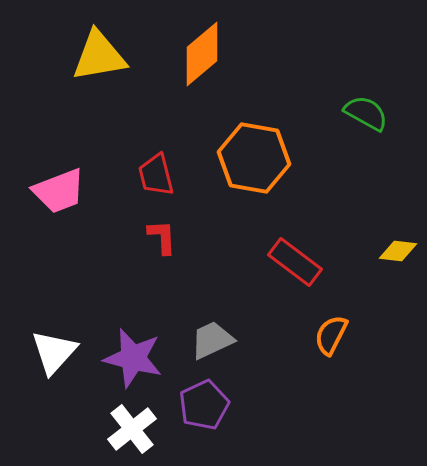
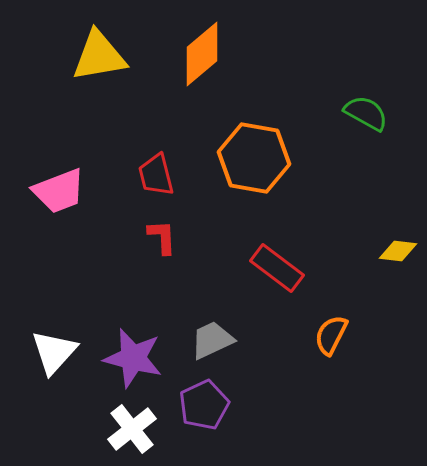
red rectangle: moved 18 px left, 6 px down
